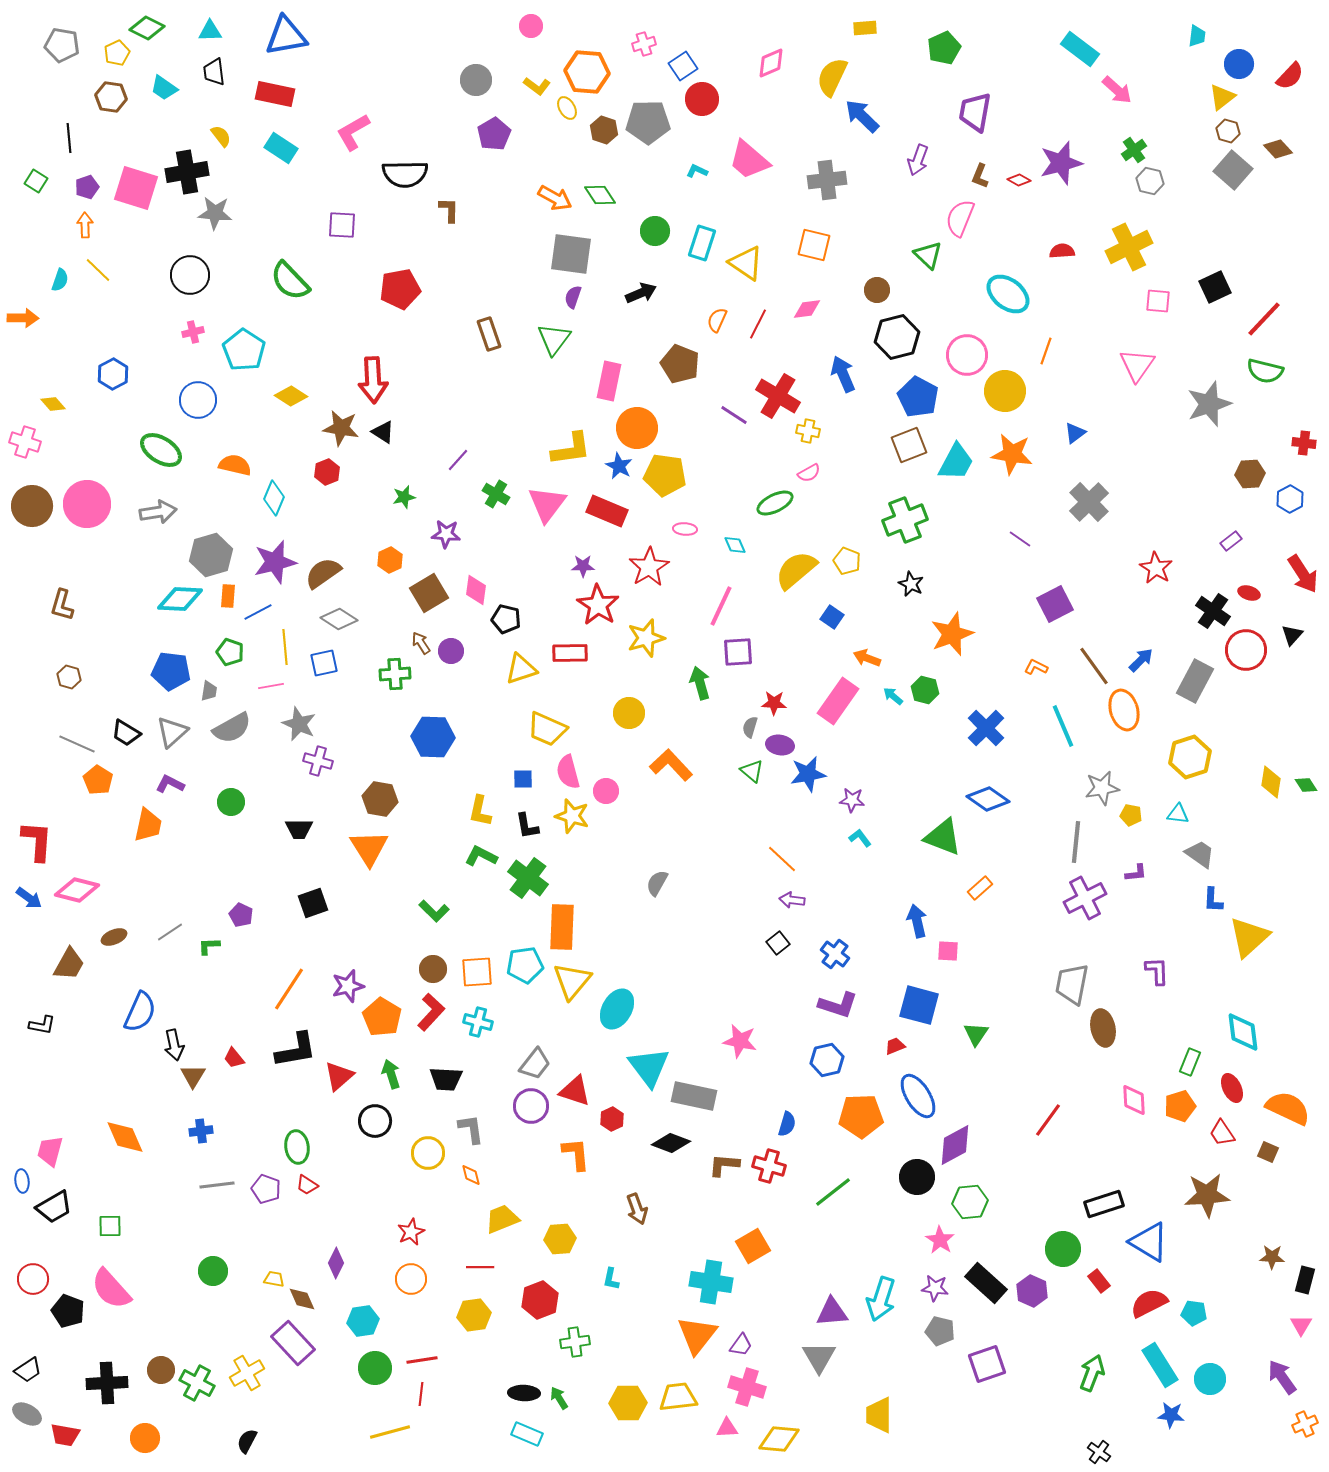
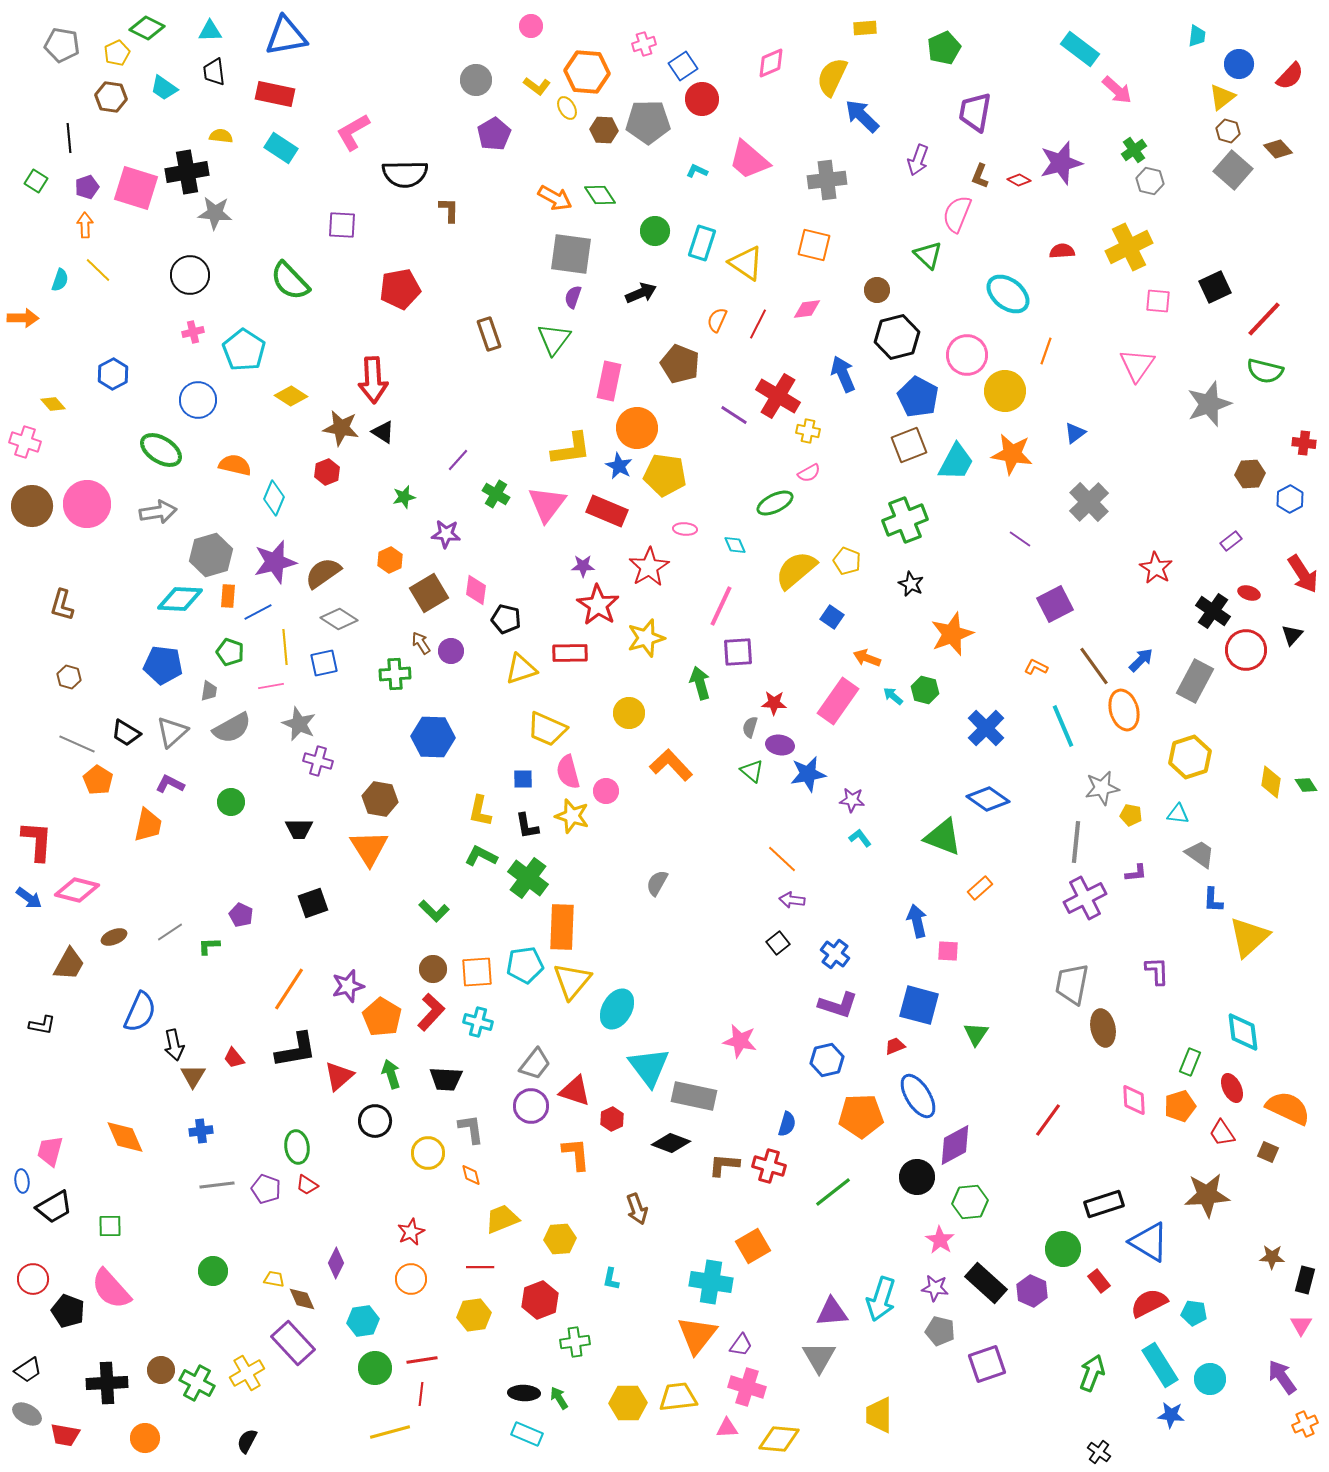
brown hexagon at (604, 130): rotated 16 degrees counterclockwise
yellow semicircle at (221, 136): rotated 45 degrees counterclockwise
pink semicircle at (960, 218): moved 3 px left, 4 px up
blue pentagon at (171, 671): moved 8 px left, 6 px up
